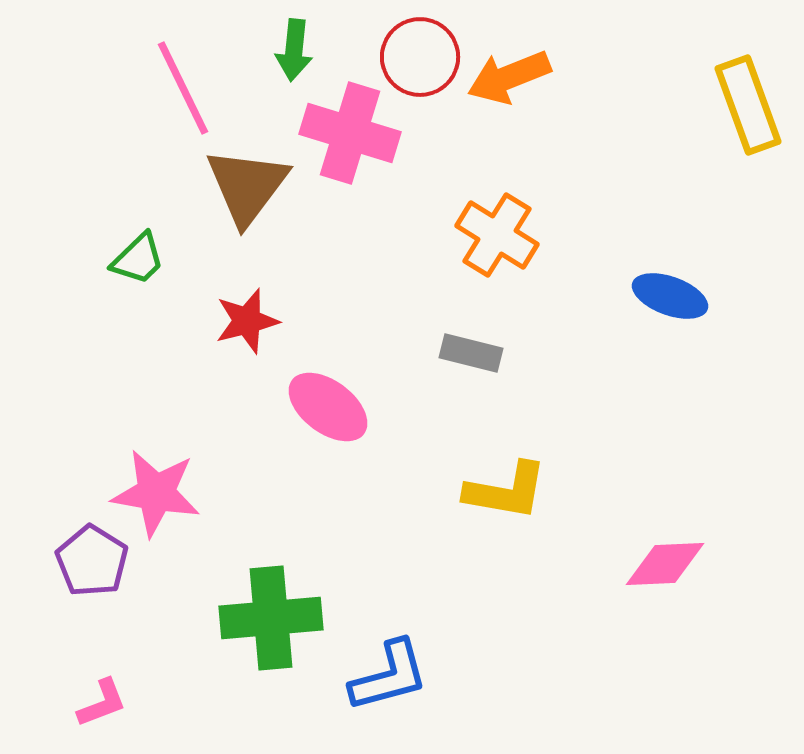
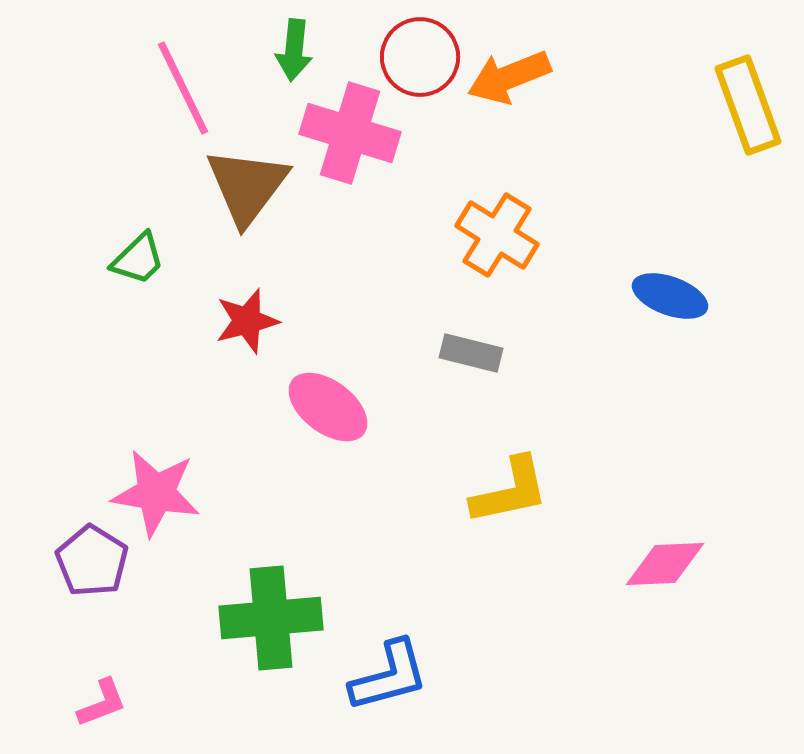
yellow L-shape: moved 4 px right; rotated 22 degrees counterclockwise
